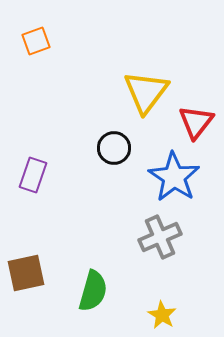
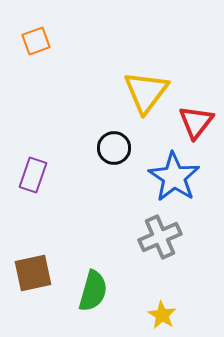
brown square: moved 7 px right
